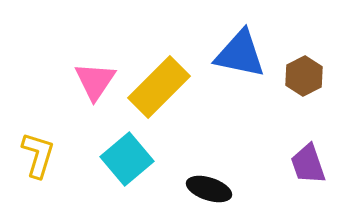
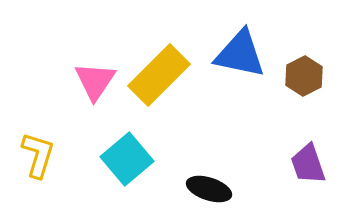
yellow rectangle: moved 12 px up
